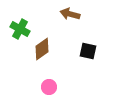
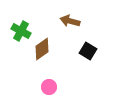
brown arrow: moved 7 px down
green cross: moved 1 px right, 2 px down
black square: rotated 18 degrees clockwise
